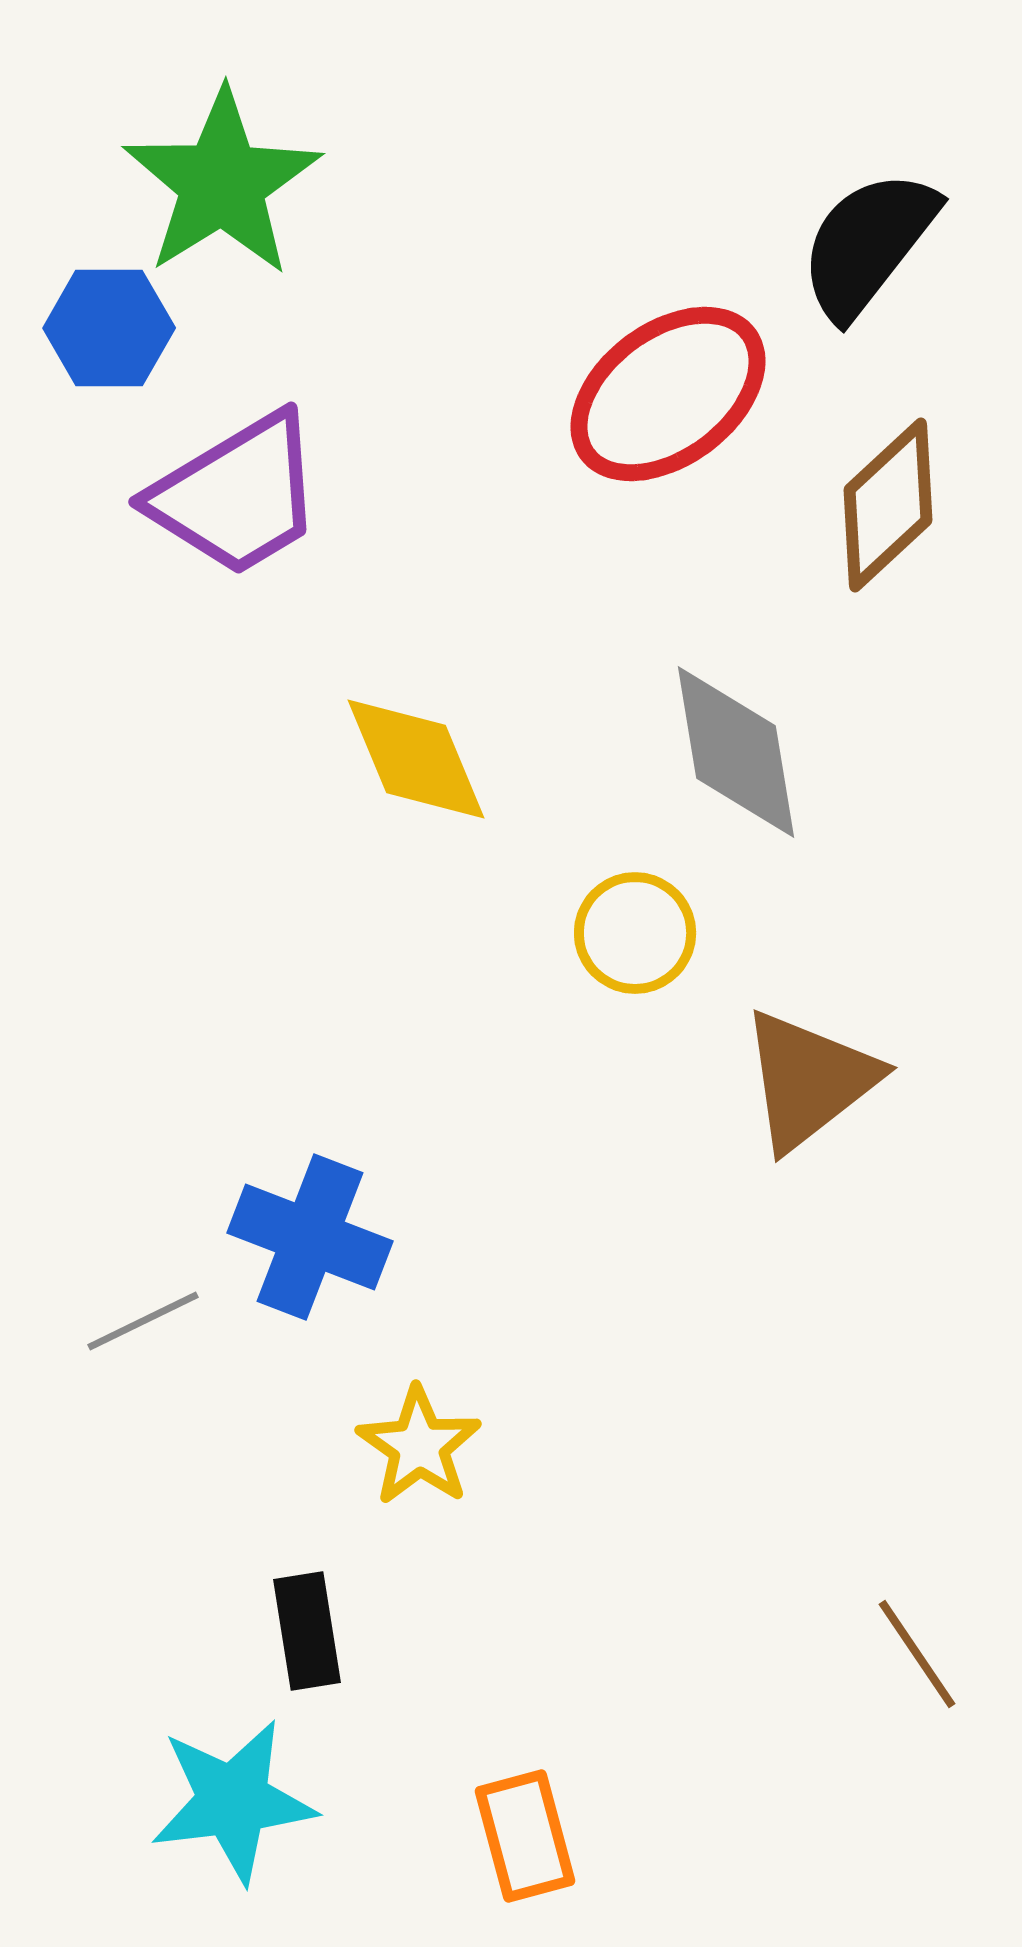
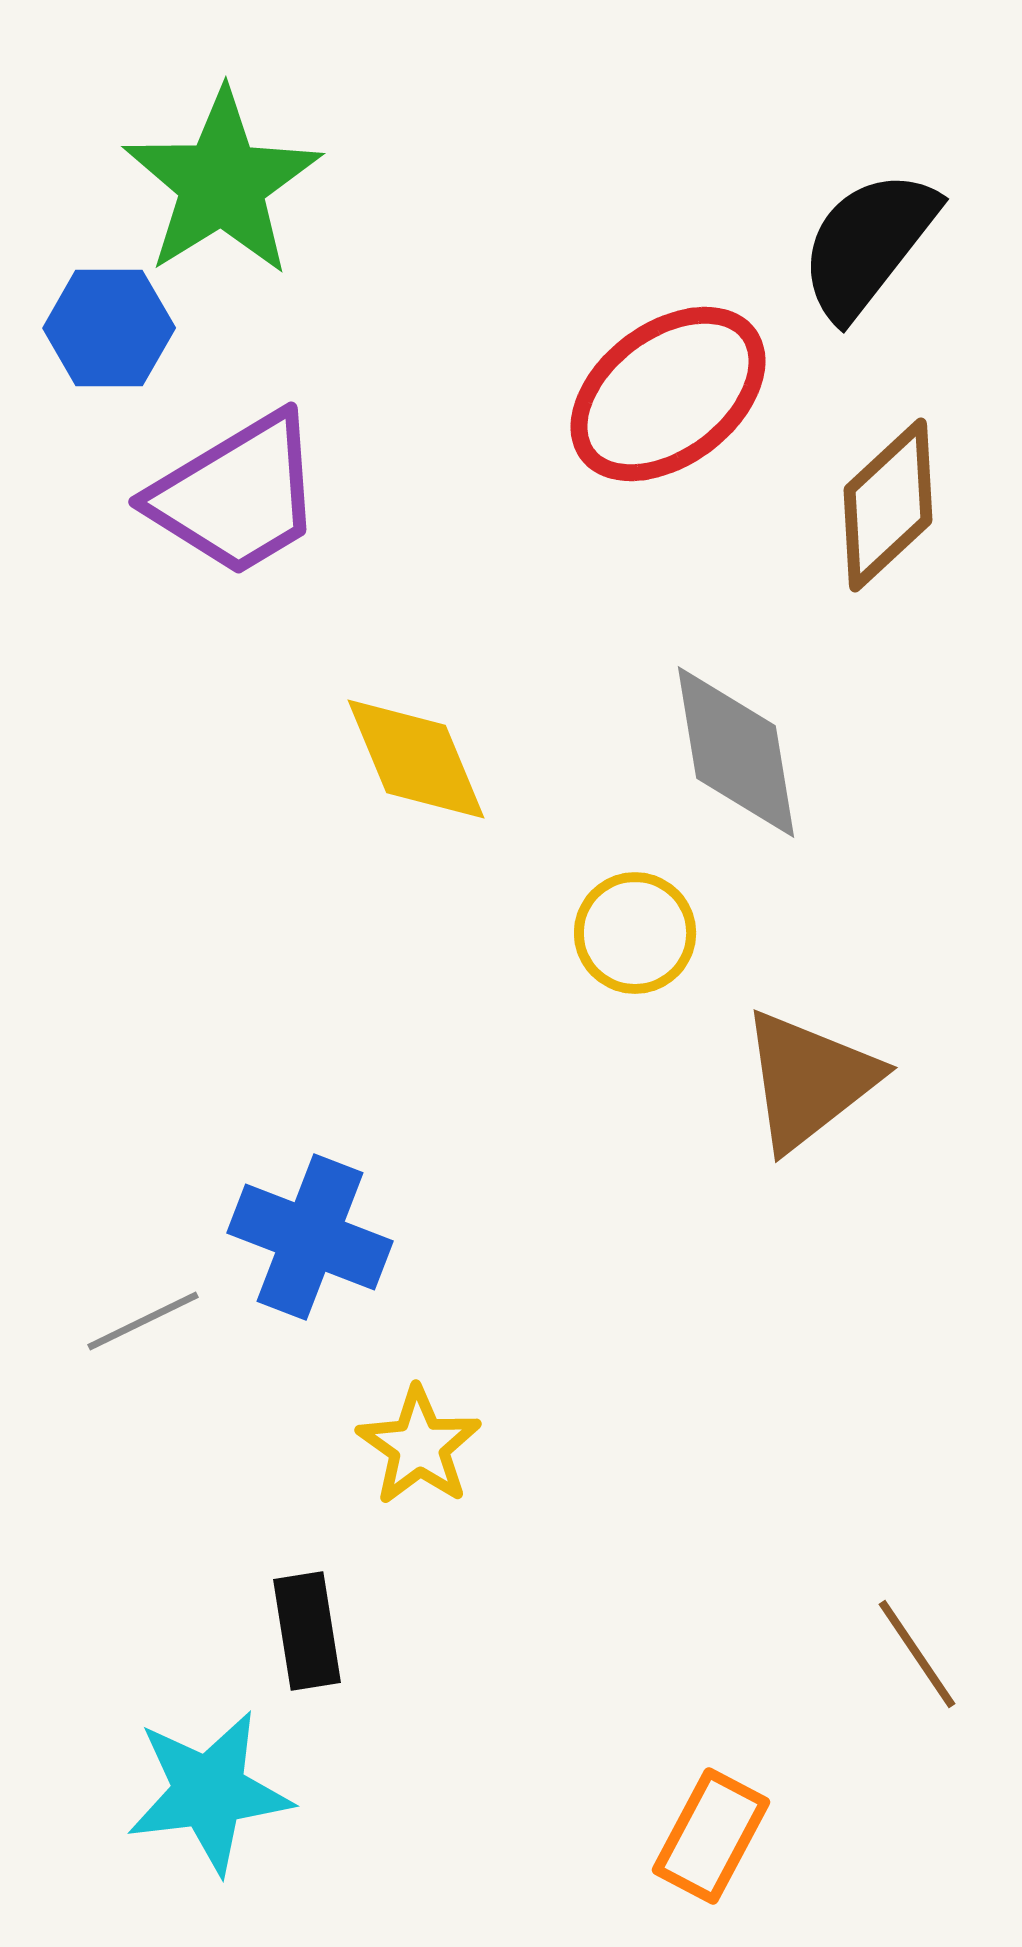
cyan star: moved 24 px left, 9 px up
orange rectangle: moved 186 px right; rotated 43 degrees clockwise
